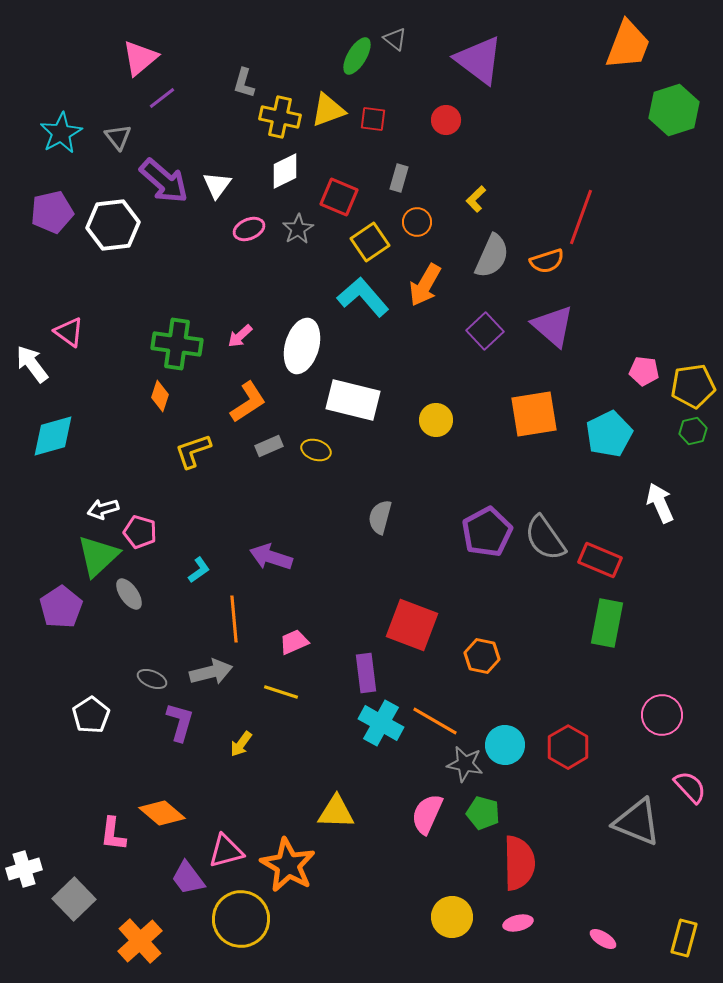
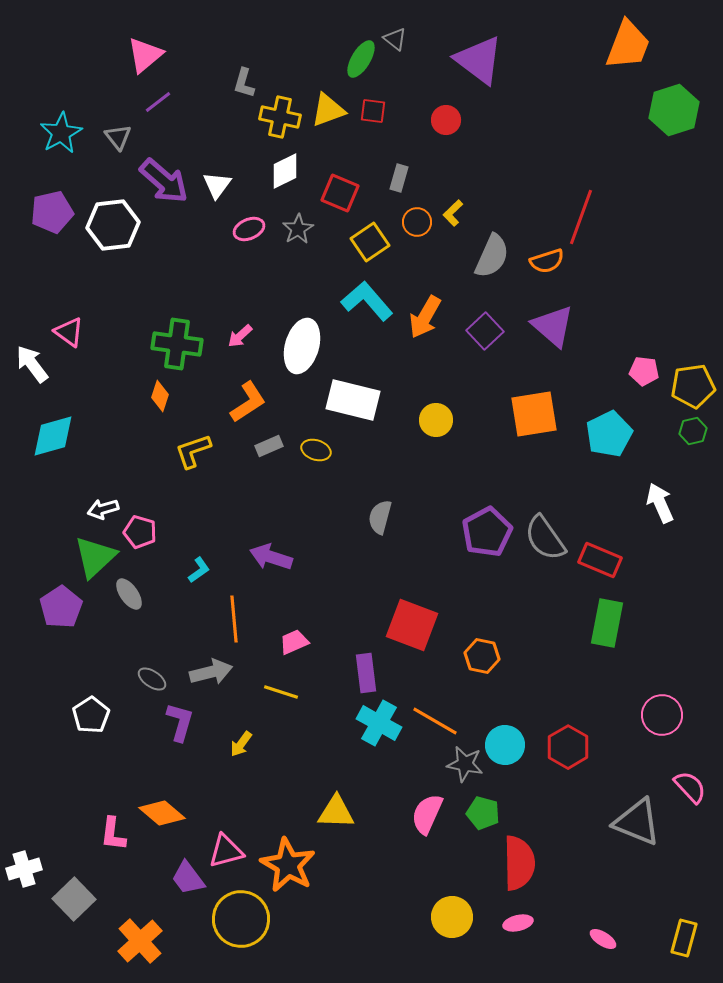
green ellipse at (357, 56): moved 4 px right, 3 px down
pink triangle at (140, 58): moved 5 px right, 3 px up
purple line at (162, 98): moved 4 px left, 4 px down
red square at (373, 119): moved 8 px up
red square at (339, 197): moved 1 px right, 4 px up
yellow L-shape at (476, 199): moved 23 px left, 14 px down
orange arrow at (425, 285): moved 32 px down
cyan L-shape at (363, 297): moved 4 px right, 4 px down
green triangle at (98, 556): moved 3 px left, 1 px down
gray ellipse at (152, 679): rotated 12 degrees clockwise
cyan cross at (381, 723): moved 2 px left
